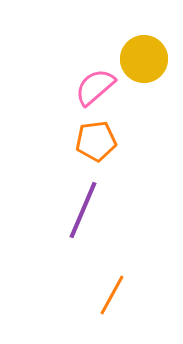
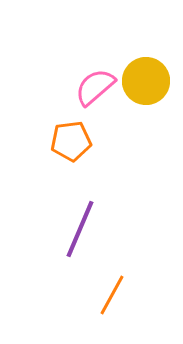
yellow circle: moved 2 px right, 22 px down
orange pentagon: moved 25 px left
purple line: moved 3 px left, 19 px down
